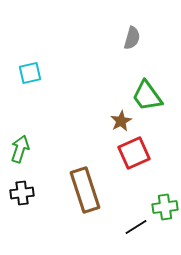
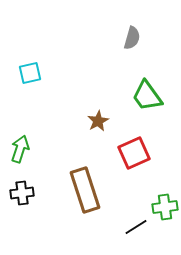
brown star: moved 23 px left
